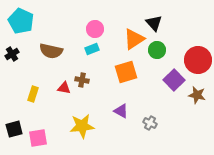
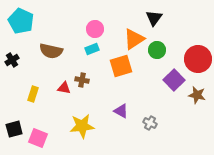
black triangle: moved 5 px up; rotated 18 degrees clockwise
black cross: moved 6 px down
red circle: moved 1 px up
orange square: moved 5 px left, 6 px up
pink square: rotated 30 degrees clockwise
